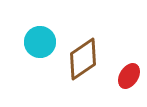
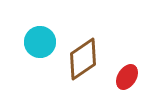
red ellipse: moved 2 px left, 1 px down
